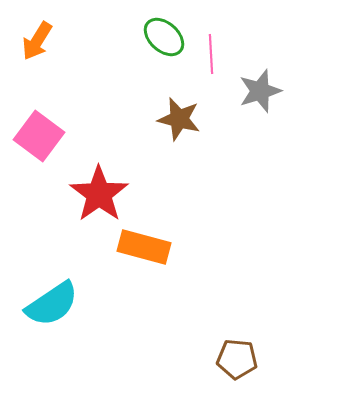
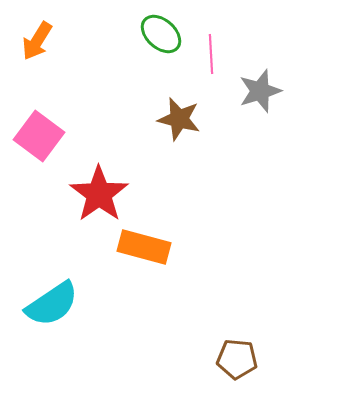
green ellipse: moved 3 px left, 3 px up
